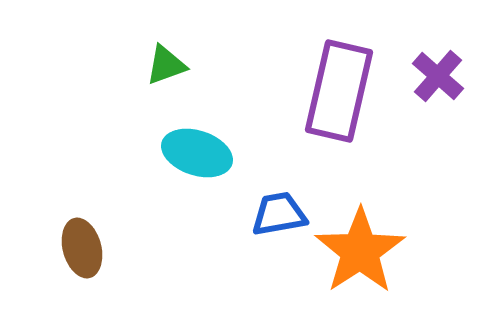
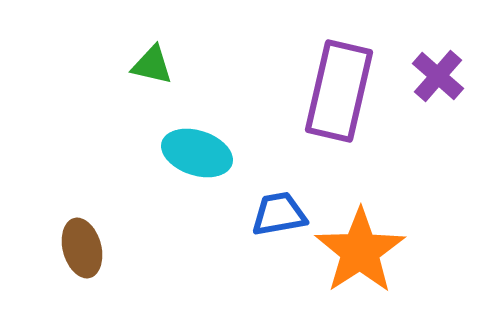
green triangle: moved 14 px left; rotated 33 degrees clockwise
